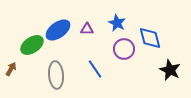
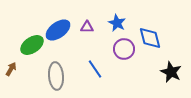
purple triangle: moved 2 px up
black star: moved 1 px right, 2 px down
gray ellipse: moved 1 px down
